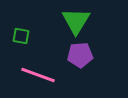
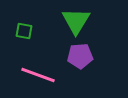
green square: moved 3 px right, 5 px up
purple pentagon: moved 1 px down
